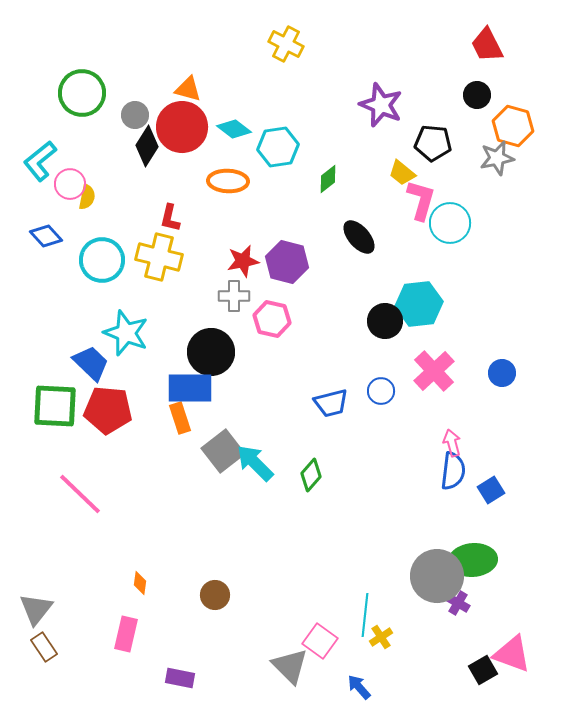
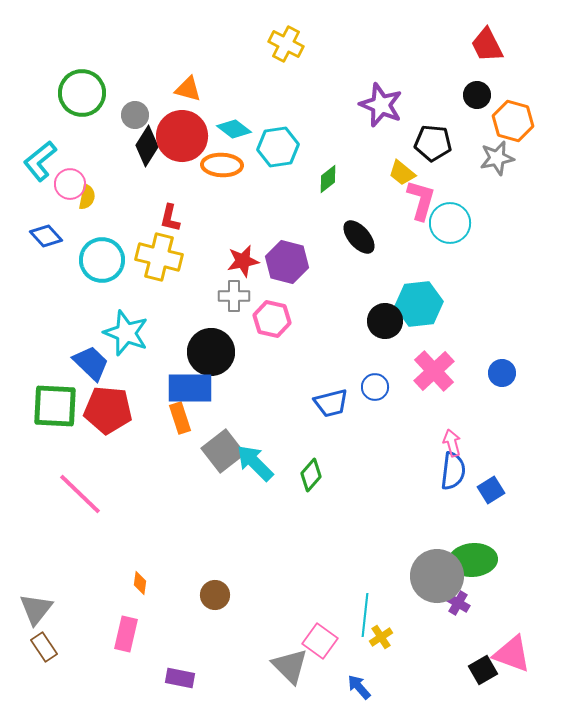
orange hexagon at (513, 126): moved 5 px up
red circle at (182, 127): moved 9 px down
orange ellipse at (228, 181): moved 6 px left, 16 px up
blue circle at (381, 391): moved 6 px left, 4 px up
